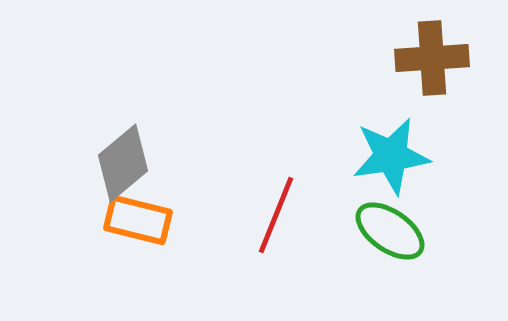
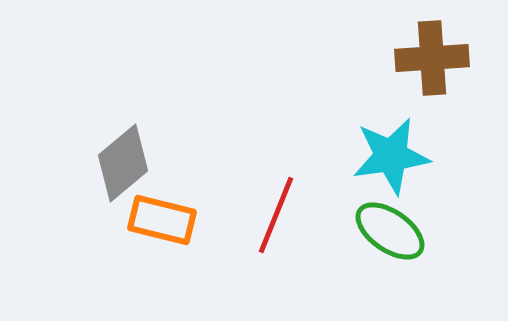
orange rectangle: moved 24 px right
